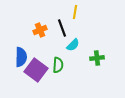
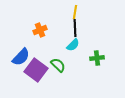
black line: moved 13 px right; rotated 18 degrees clockwise
blue semicircle: rotated 42 degrees clockwise
green semicircle: rotated 49 degrees counterclockwise
